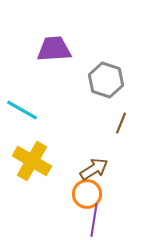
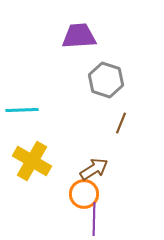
purple trapezoid: moved 25 px right, 13 px up
cyan line: rotated 32 degrees counterclockwise
orange circle: moved 3 px left
purple line: moved 1 px up; rotated 8 degrees counterclockwise
